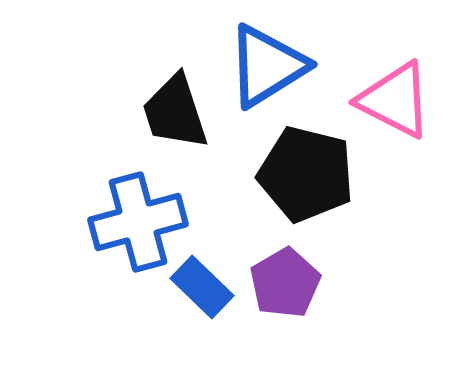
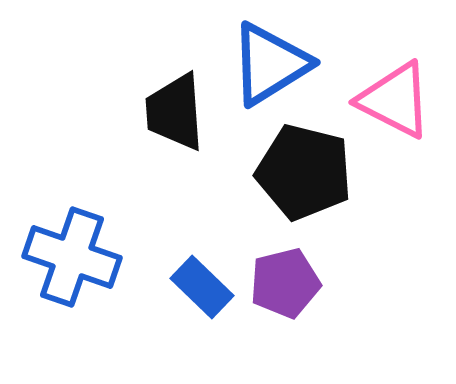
blue triangle: moved 3 px right, 2 px up
black trapezoid: rotated 14 degrees clockwise
black pentagon: moved 2 px left, 2 px up
blue cross: moved 66 px left, 35 px down; rotated 34 degrees clockwise
purple pentagon: rotated 16 degrees clockwise
